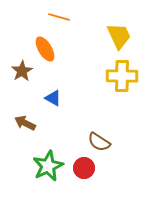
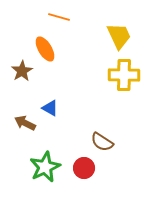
yellow cross: moved 2 px right, 1 px up
blue triangle: moved 3 px left, 10 px down
brown semicircle: moved 3 px right
green star: moved 3 px left, 1 px down
